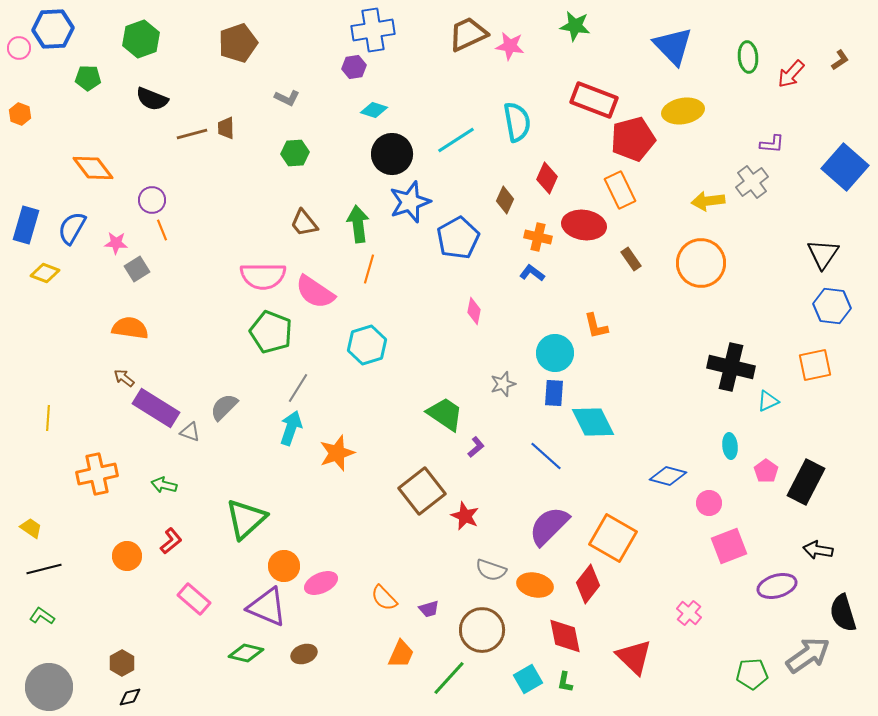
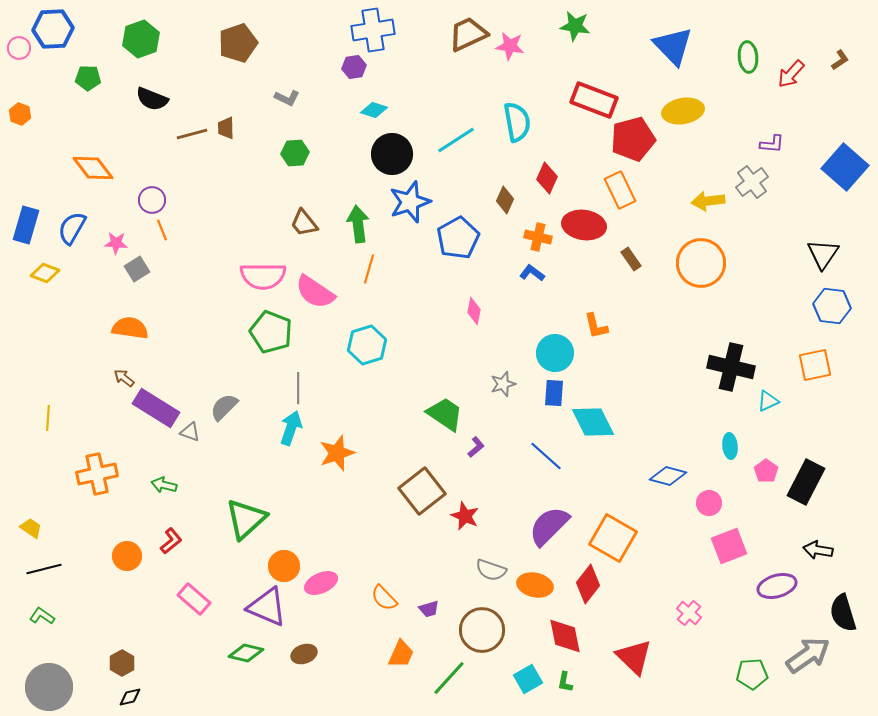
gray line at (298, 388): rotated 32 degrees counterclockwise
